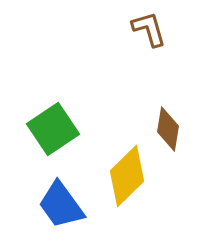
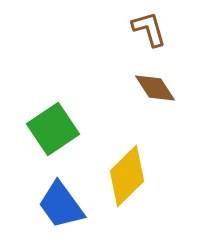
brown diamond: moved 13 px left, 41 px up; rotated 42 degrees counterclockwise
